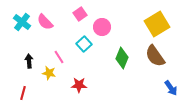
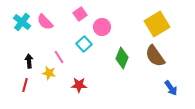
red line: moved 2 px right, 8 px up
